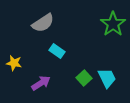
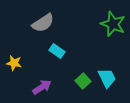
green star: rotated 15 degrees counterclockwise
green square: moved 1 px left, 3 px down
purple arrow: moved 1 px right, 4 px down
